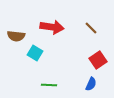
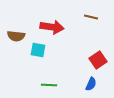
brown line: moved 11 px up; rotated 32 degrees counterclockwise
cyan square: moved 3 px right, 3 px up; rotated 21 degrees counterclockwise
